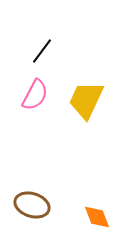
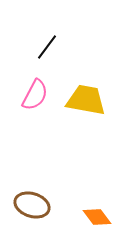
black line: moved 5 px right, 4 px up
yellow trapezoid: rotated 75 degrees clockwise
orange diamond: rotated 16 degrees counterclockwise
